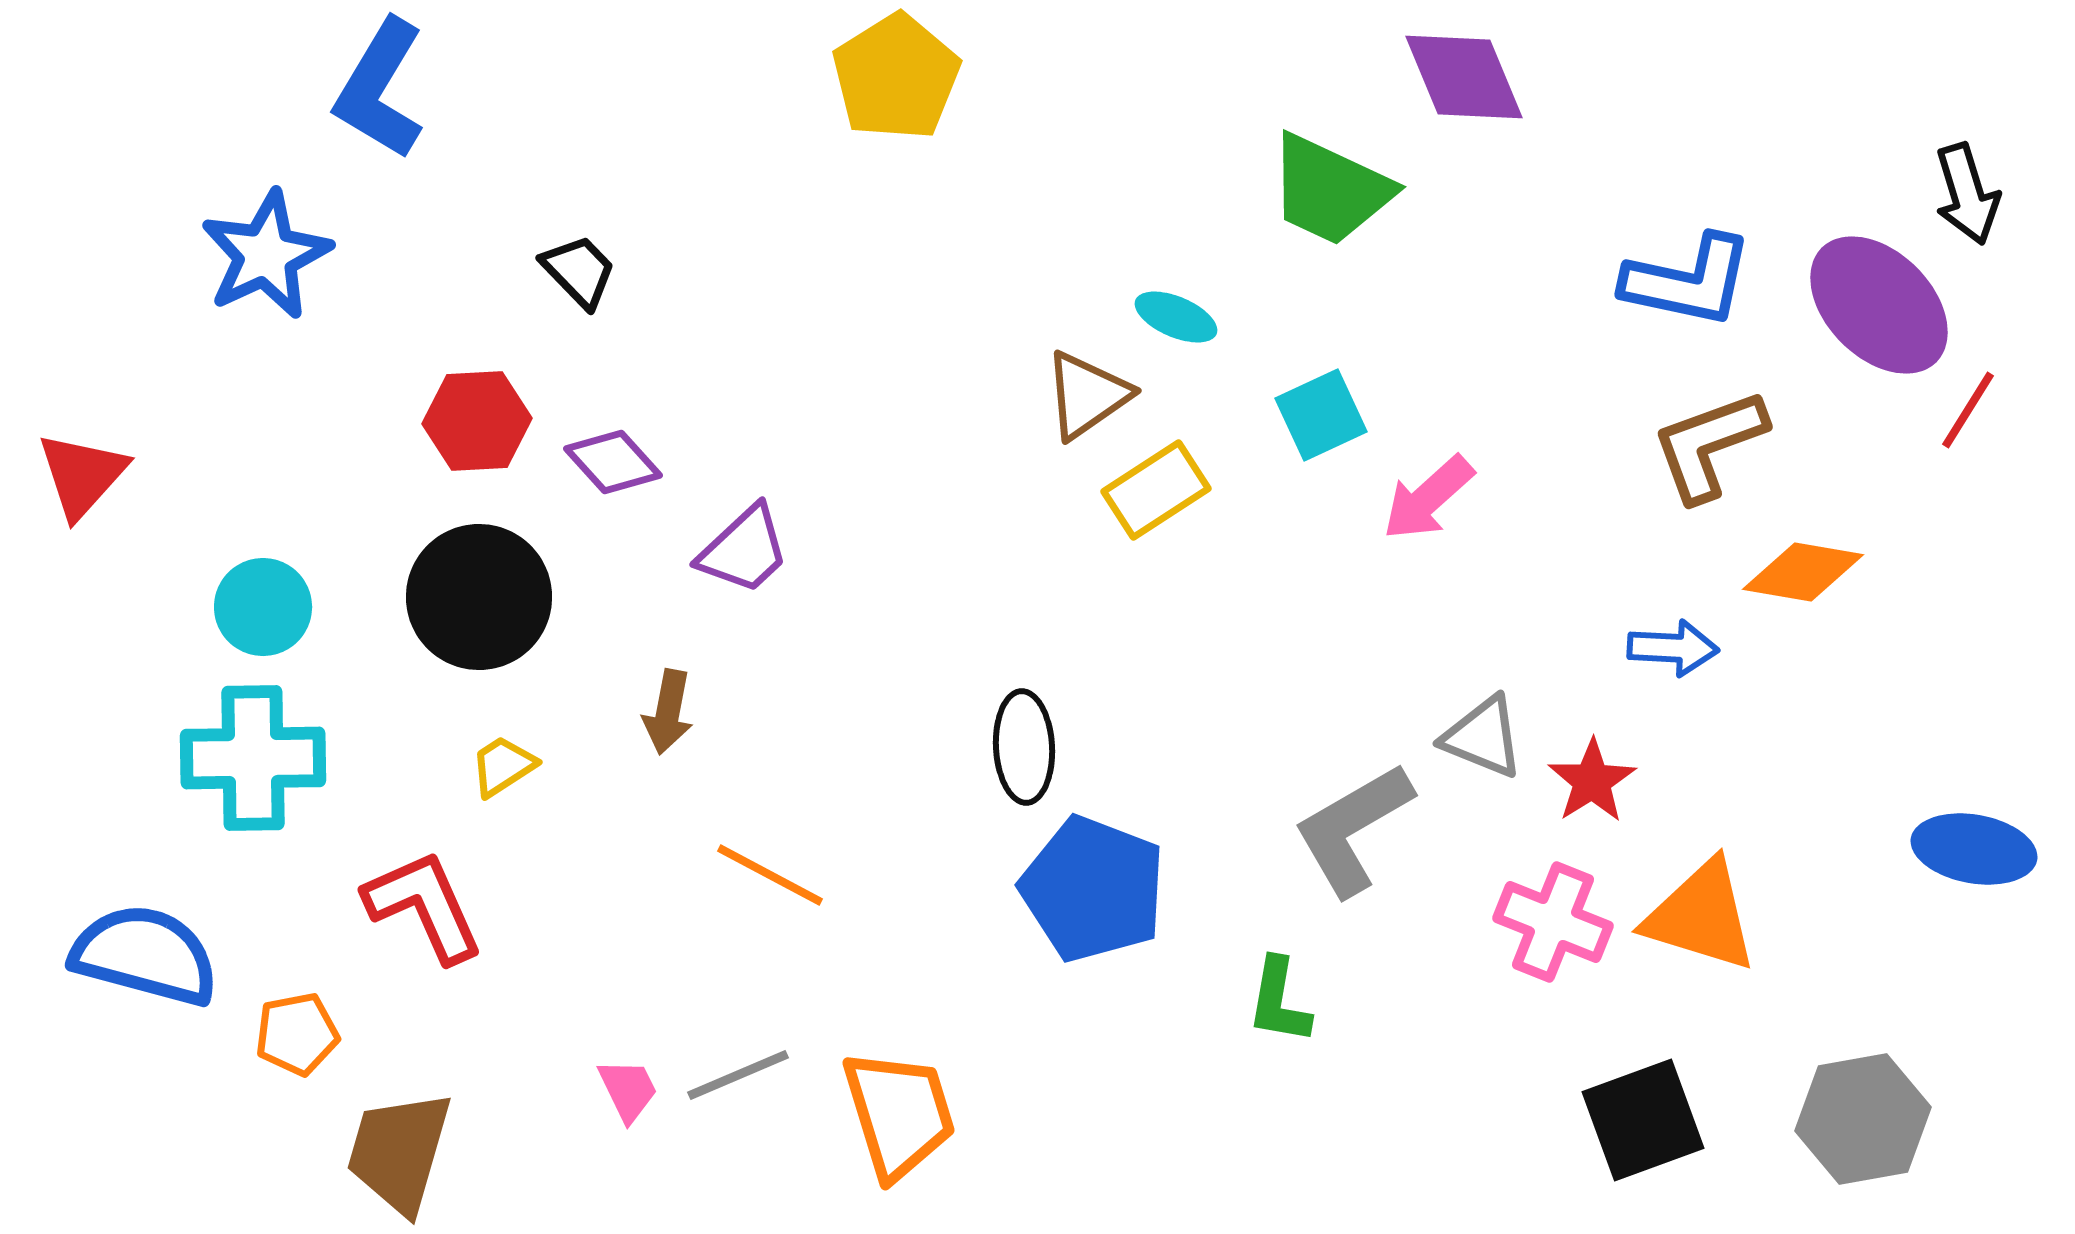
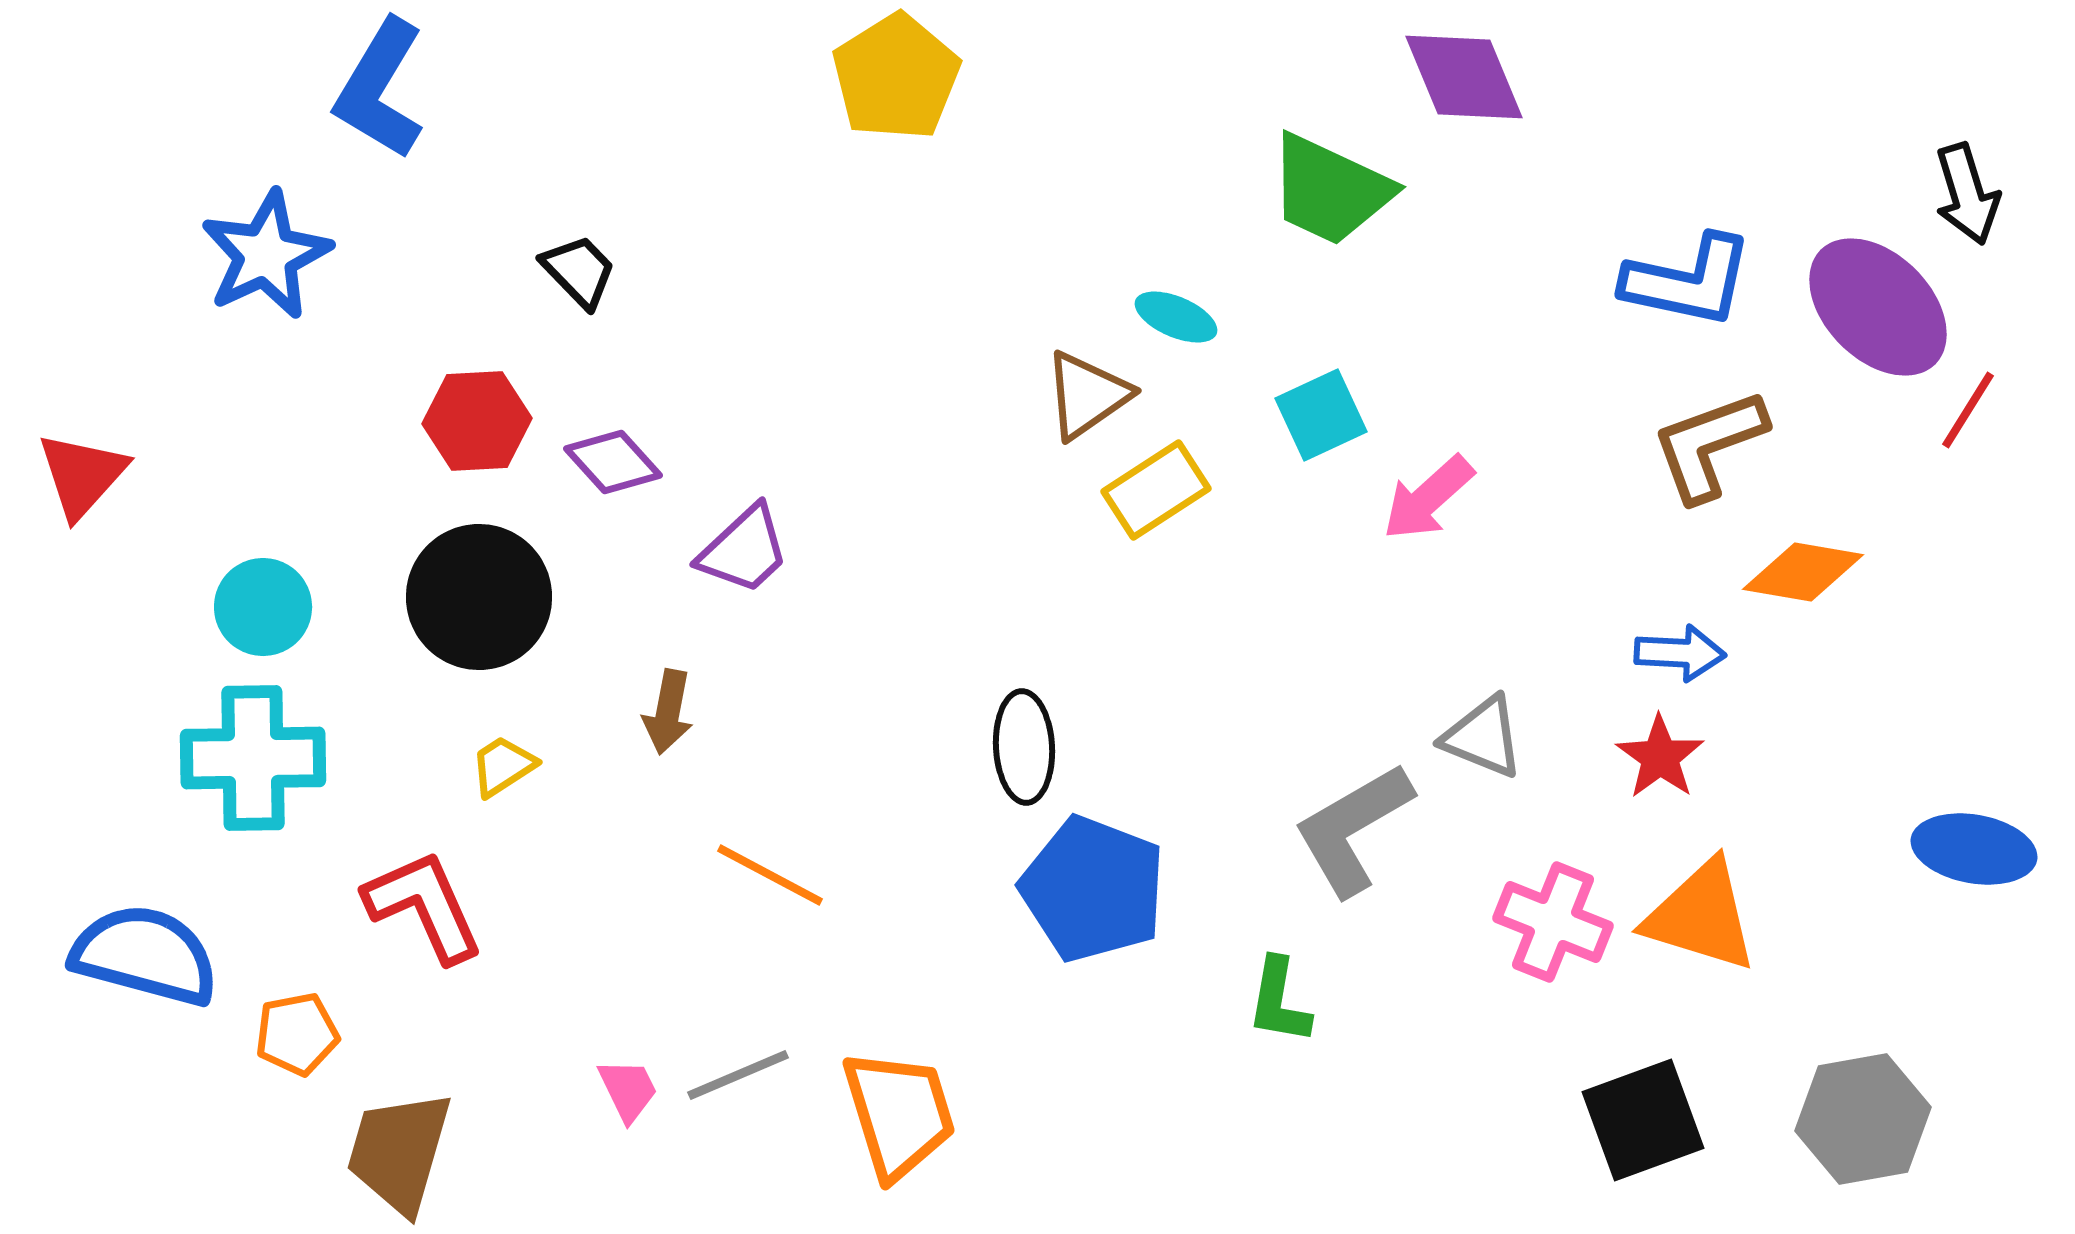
purple ellipse at (1879, 305): moved 1 px left, 2 px down
blue arrow at (1673, 648): moved 7 px right, 5 px down
red star at (1592, 781): moved 68 px right, 24 px up; rotated 4 degrees counterclockwise
